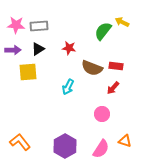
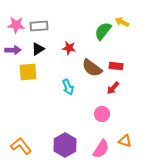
brown semicircle: rotated 15 degrees clockwise
cyan arrow: rotated 49 degrees counterclockwise
orange L-shape: moved 1 px right, 4 px down
purple hexagon: moved 1 px up
